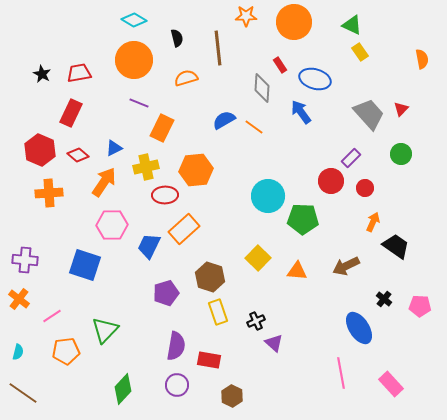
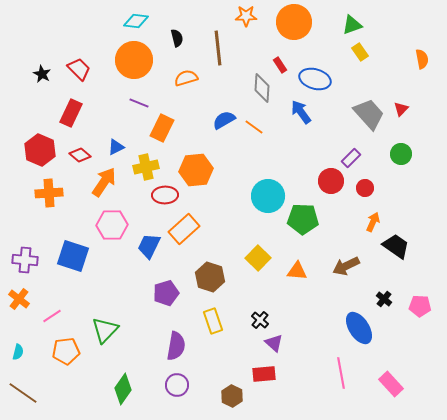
cyan diamond at (134, 20): moved 2 px right, 1 px down; rotated 25 degrees counterclockwise
green triangle at (352, 25): rotated 45 degrees counterclockwise
red trapezoid at (79, 73): moved 4 px up; rotated 55 degrees clockwise
blue triangle at (114, 148): moved 2 px right, 1 px up
red diamond at (78, 155): moved 2 px right
blue square at (85, 265): moved 12 px left, 9 px up
yellow rectangle at (218, 312): moved 5 px left, 9 px down
black cross at (256, 321): moved 4 px right, 1 px up; rotated 24 degrees counterclockwise
red rectangle at (209, 360): moved 55 px right, 14 px down; rotated 15 degrees counterclockwise
green diamond at (123, 389): rotated 8 degrees counterclockwise
